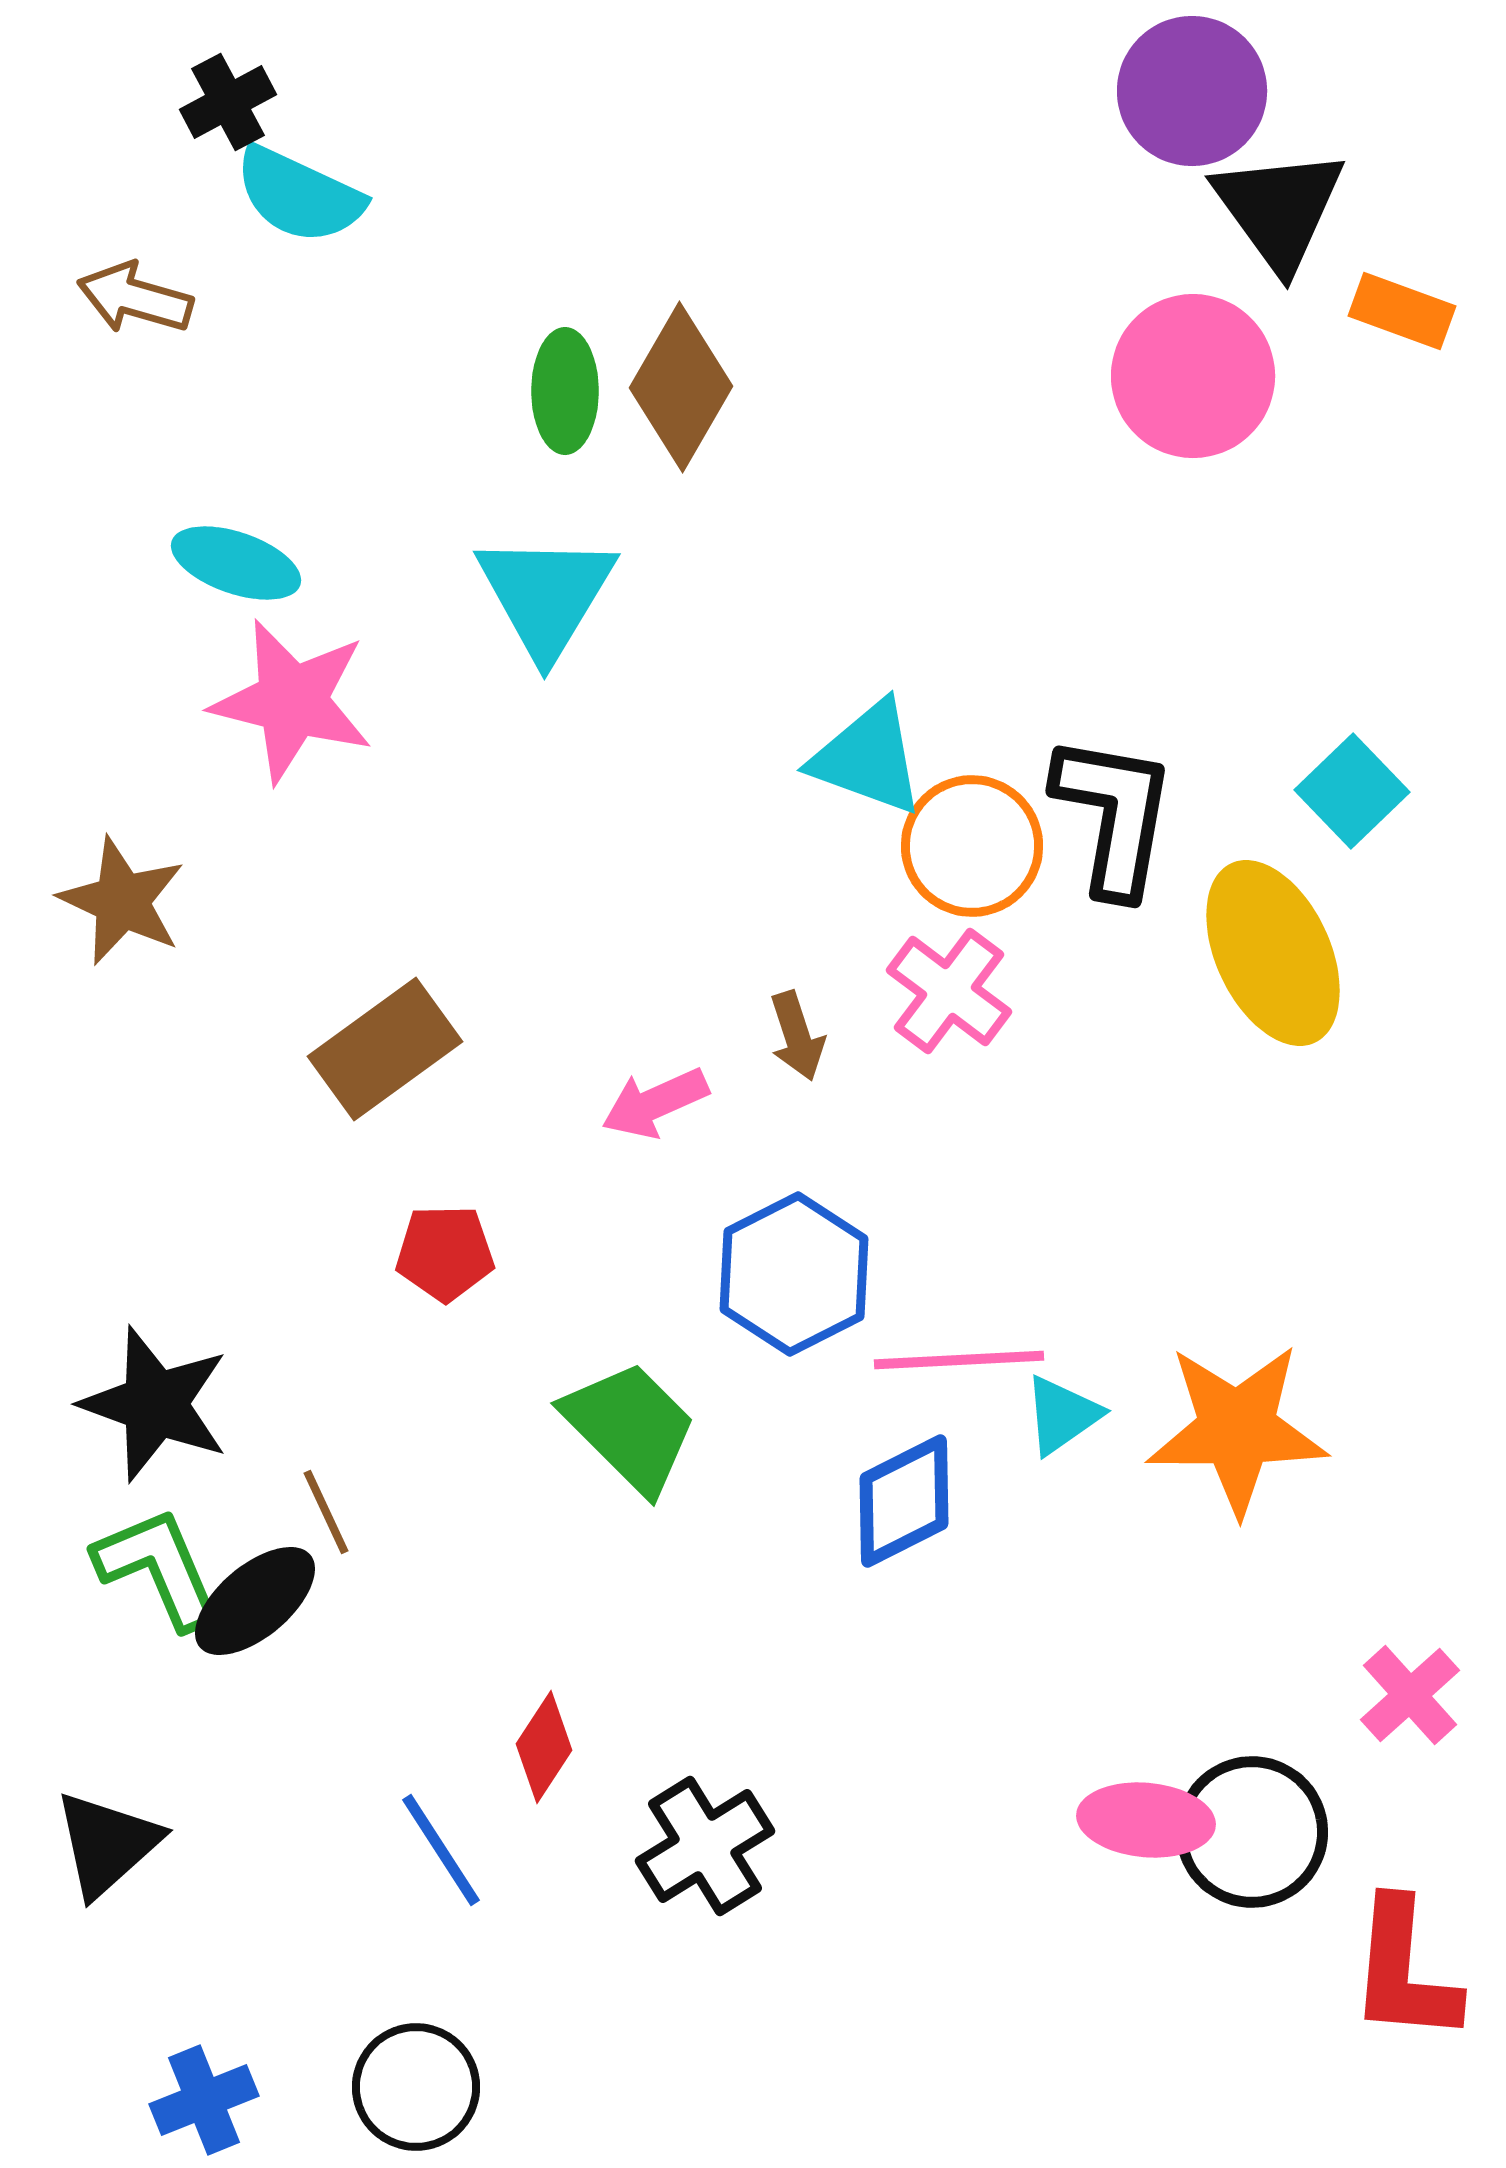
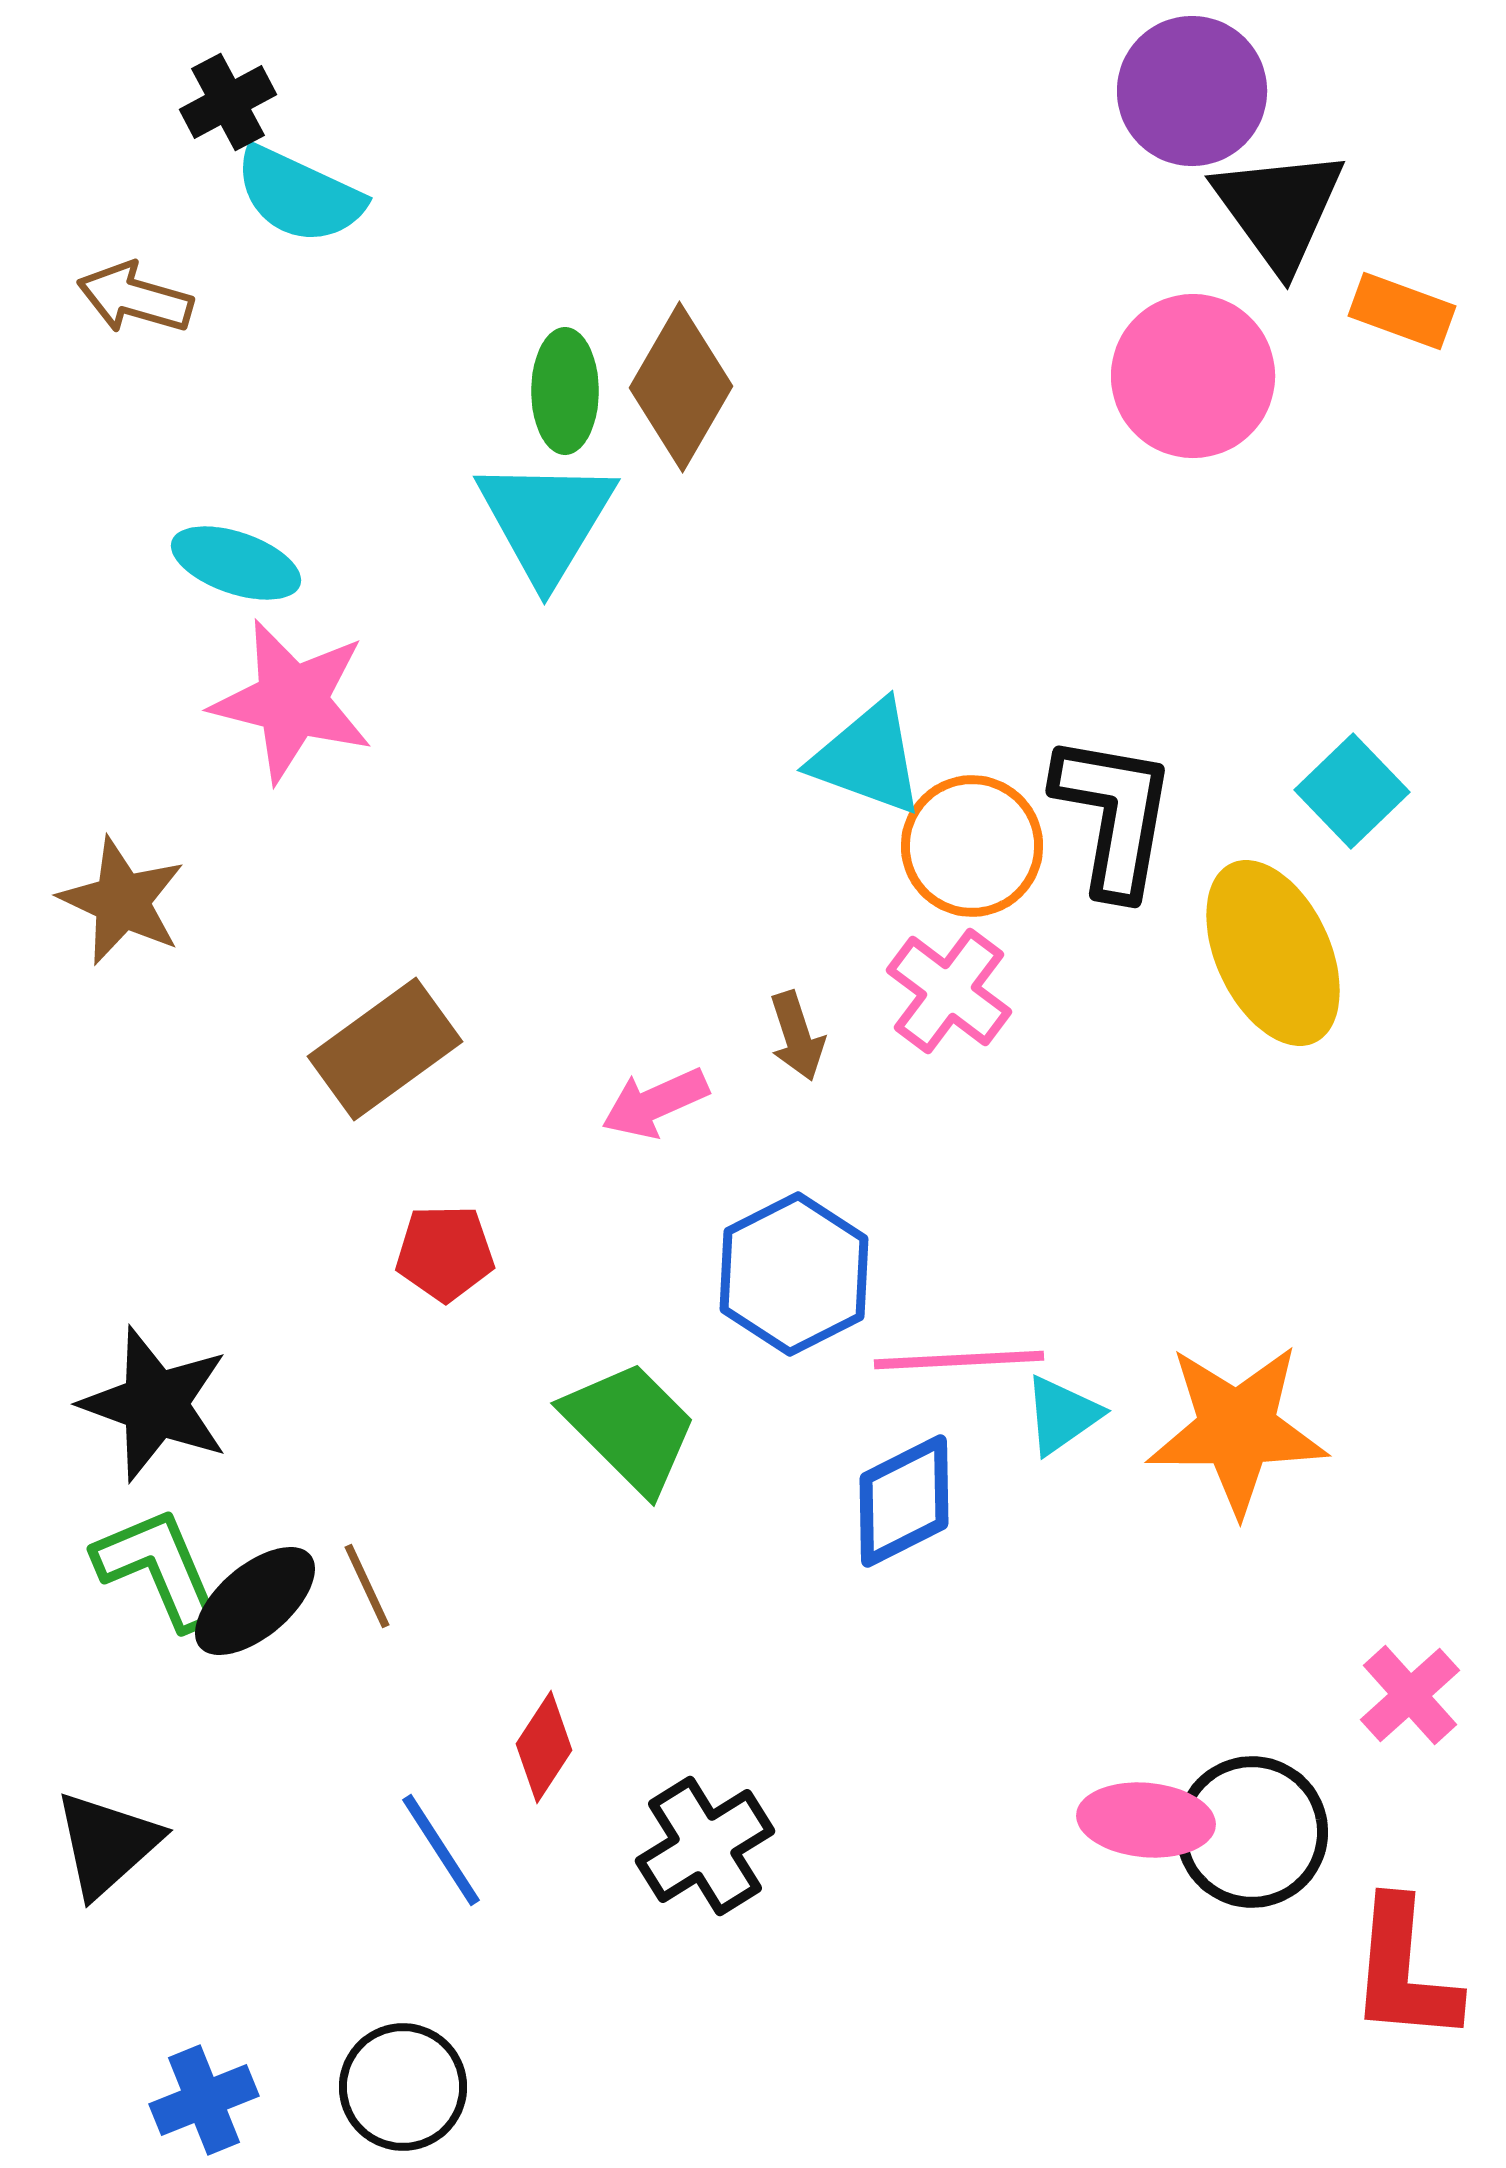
cyan triangle at (546, 595): moved 75 px up
brown line at (326, 1512): moved 41 px right, 74 px down
black circle at (416, 2087): moved 13 px left
